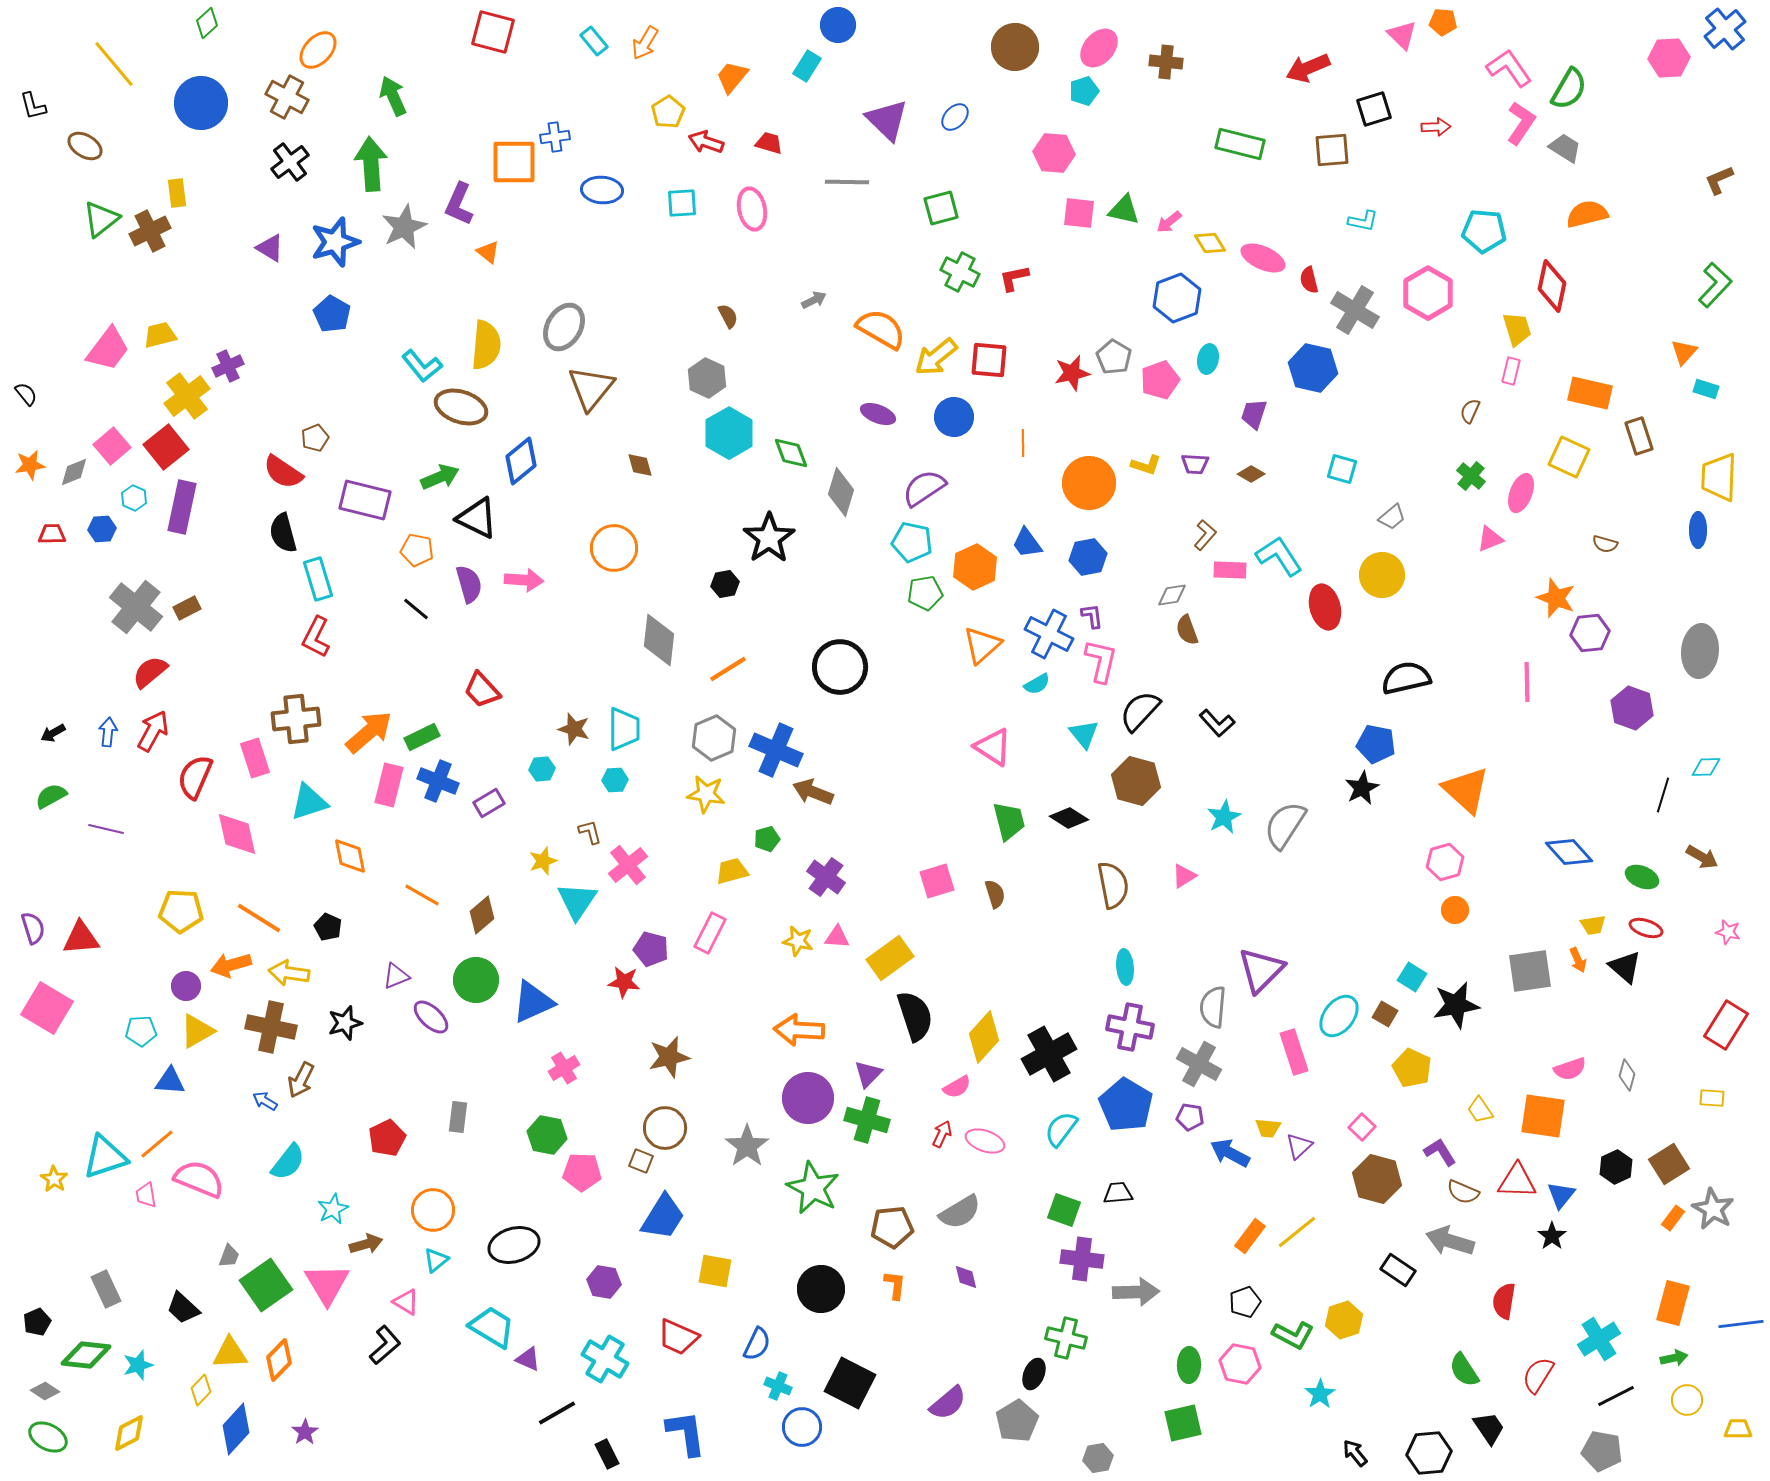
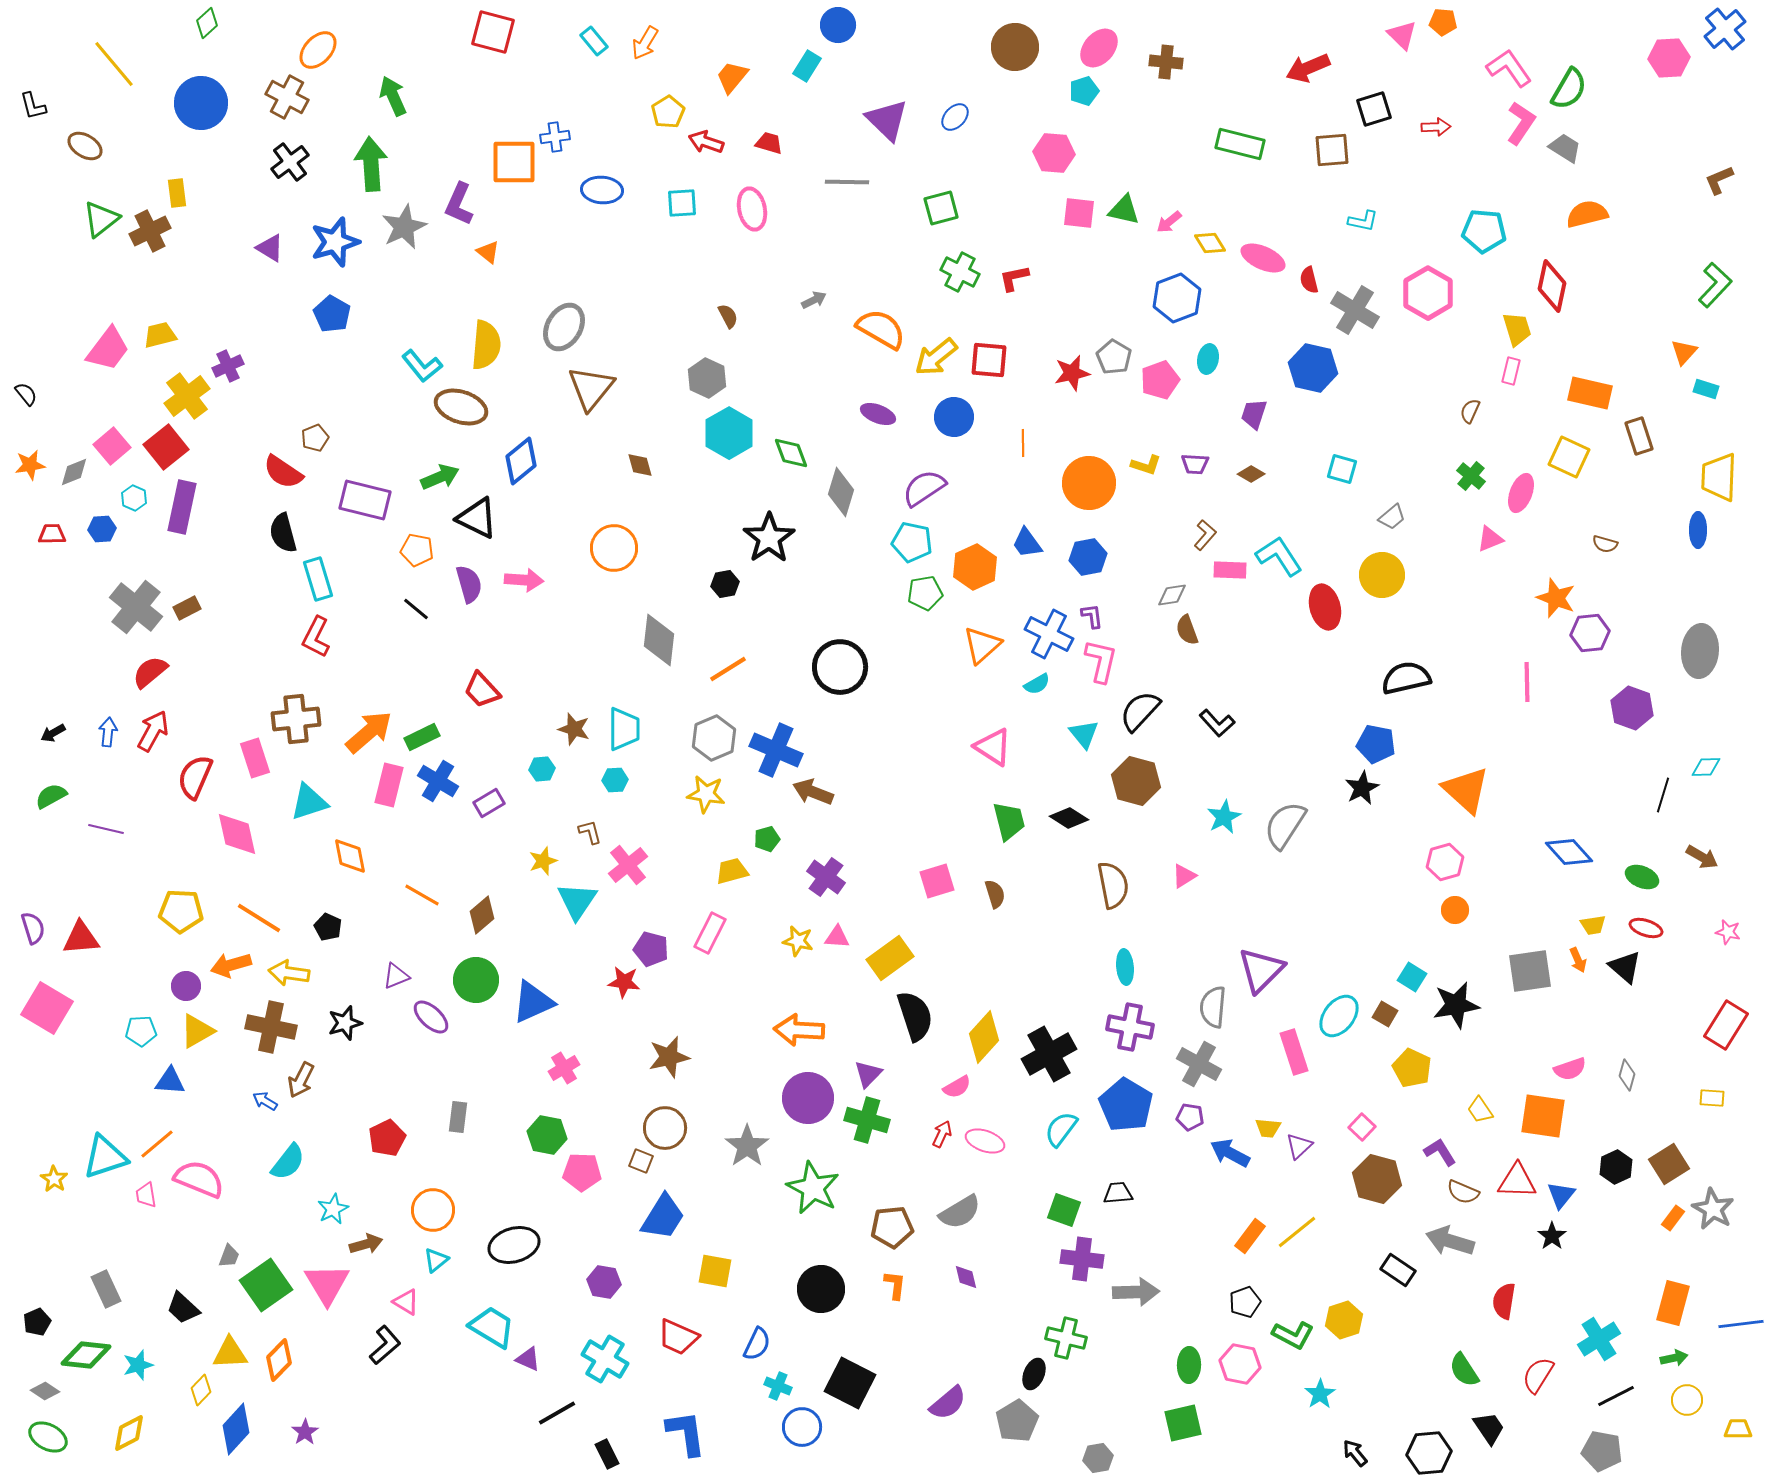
blue cross at (438, 781): rotated 9 degrees clockwise
